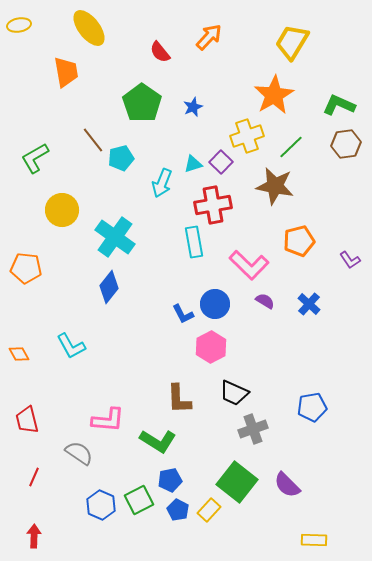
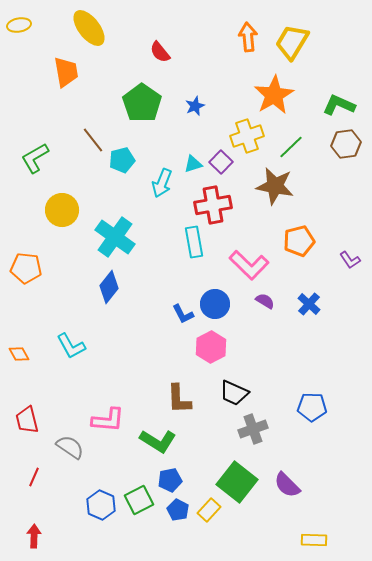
orange arrow at (209, 37): moved 39 px right; rotated 48 degrees counterclockwise
blue star at (193, 107): moved 2 px right, 1 px up
cyan pentagon at (121, 158): moved 1 px right, 2 px down
blue pentagon at (312, 407): rotated 12 degrees clockwise
gray semicircle at (79, 453): moved 9 px left, 6 px up
